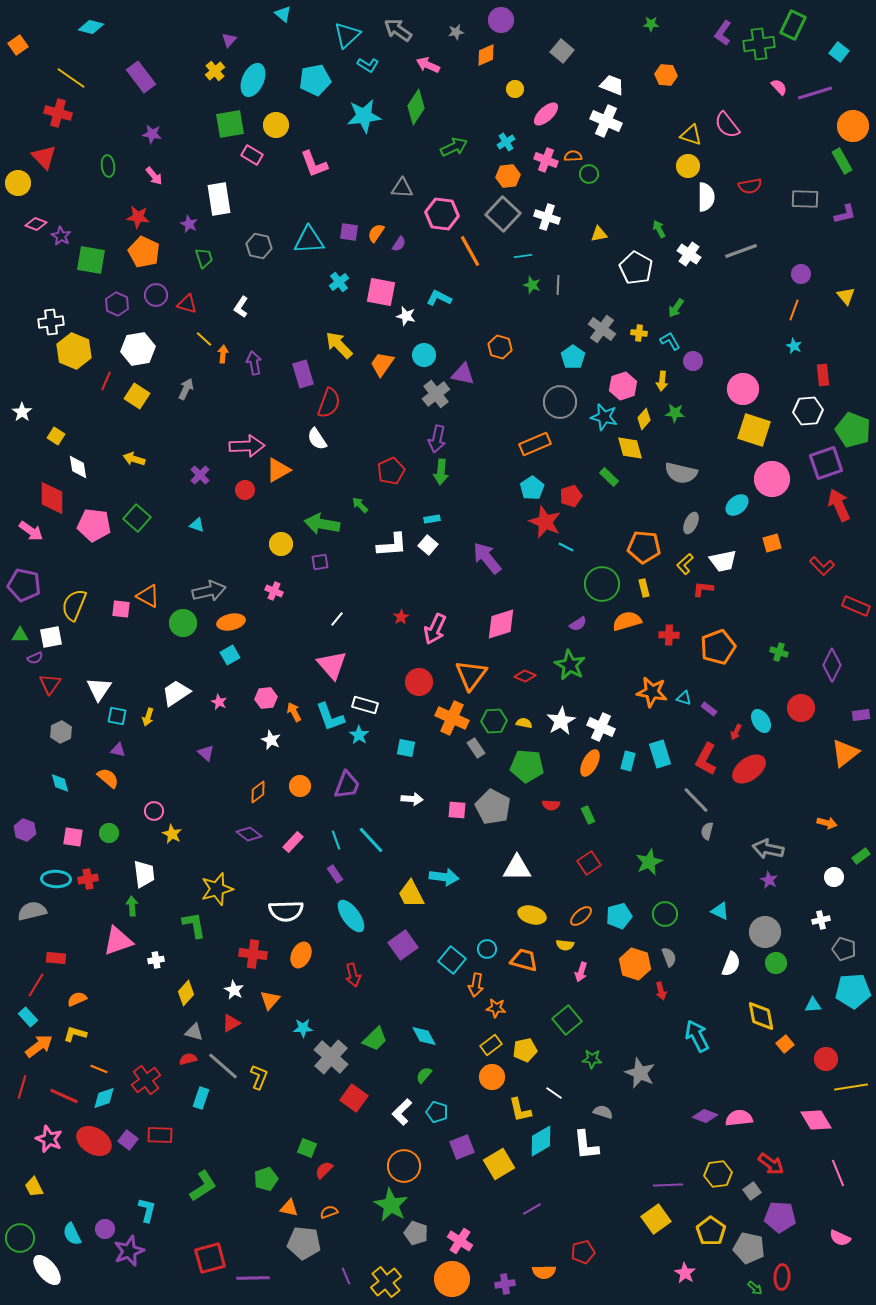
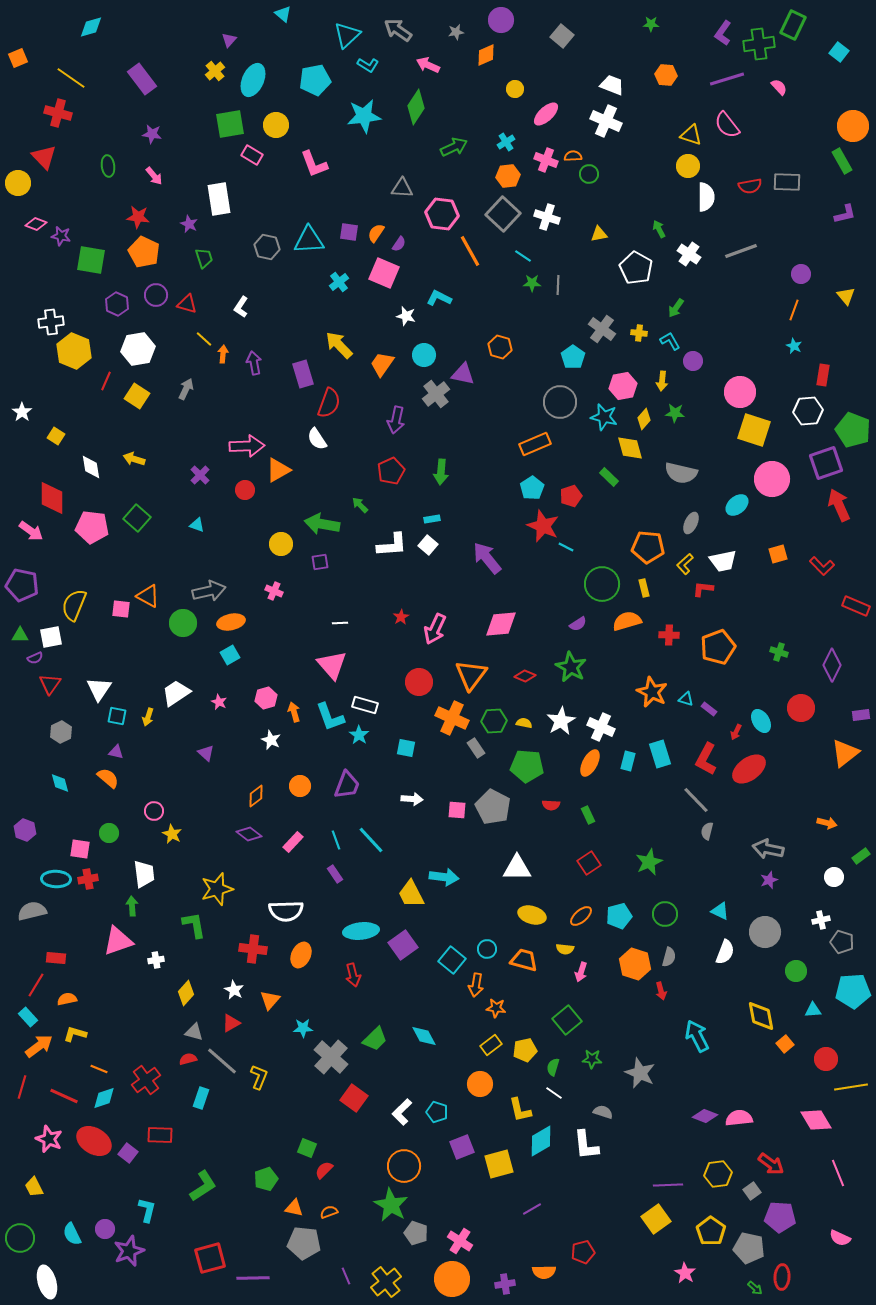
cyan diamond at (91, 27): rotated 30 degrees counterclockwise
orange square at (18, 45): moved 13 px down; rotated 12 degrees clockwise
gray square at (562, 51): moved 15 px up
purple rectangle at (141, 77): moved 1 px right, 2 px down
purple line at (815, 93): moved 88 px left, 14 px up
gray rectangle at (805, 199): moved 18 px left, 17 px up
purple star at (61, 236): rotated 18 degrees counterclockwise
gray hexagon at (259, 246): moved 8 px right, 1 px down
cyan line at (523, 256): rotated 42 degrees clockwise
green star at (532, 285): moved 2 px up; rotated 18 degrees counterclockwise
pink square at (381, 292): moved 3 px right, 19 px up; rotated 12 degrees clockwise
red rectangle at (823, 375): rotated 15 degrees clockwise
pink hexagon at (623, 386): rotated 8 degrees clockwise
pink circle at (743, 389): moved 3 px left, 3 px down
purple arrow at (437, 439): moved 41 px left, 19 px up
white diamond at (78, 467): moved 13 px right
red star at (545, 522): moved 2 px left, 4 px down
pink pentagon at (94, 525): moved 2 px left, 2 px down
orange square at (772, 543): moved 6 px right, 11 px down
orange pentagon at (644, 547): moved 4 px right
purple pentagon at (24, 585): moved 2 px left
white line at (337, 619): moved 3 px right, 4 px down; rotated 49 degrees clockwise
pink diamond at (501, 624): rotated 12 degrees clockwise
green star at (570, 665): moved 1 px right, 2 px down
orange star at (652, 692): rotated 16 degrees clockwise
pink hexagon at (266, 698): rotated 10 degrees counterclockwise
cyan triangle at (684, 698): moved 2 px right, 1 px down
orange arrow at (294, 712): rotated 12 degrees clockwise
purple triangle at (118, 750): moved 2 px left, 2 px down
orange diamond at (258, 792): moved 2 px left, 4 px down
pink square at (73, 837): moved 7 px right, 12 px down
purple star at (769, 880): rotated 24 degrees clockwise
cyan ellipse at (351, 916): moved 10 px right, 15 px down; rotated 60 degrees counterclockwise
yellow semicircle at (565, 945): moved 4 px down
gray pentagon at (844, 949): moved 2 px left, 7 px up
red cross at (253, 954): moved 5 px up
gray semicircle at (669, 957): rotated 36 degrees clockwise
green circle at (776, 963): moved 20 px right, 8 px down
white semicircle at (731, 964): moved 6 px left, 12 px up
orange semicircle at (77, 999): moved 10 px left; rotated 12 degrees clockwise
cyan triangle at (813, 1005): moved 5 px down
gray line at (223, 1066): moved 1 px left, 5 px up
green semicircle at (424, 1075): moved 129 px right, 8 px up; rotated 24 degrees counterclockwise
orange circle at (492, 1077): moved 12 px left, 7 px down
purple square at (128, 1140): moved 13 px down
yellow square at (499, 1164): rotated 16 degrees clockwise
orange triangle at (289, 1208): moved 5 px right
white ellipse at (47, 1270): moved 12 px down; rotated 24 degrees clockwise
